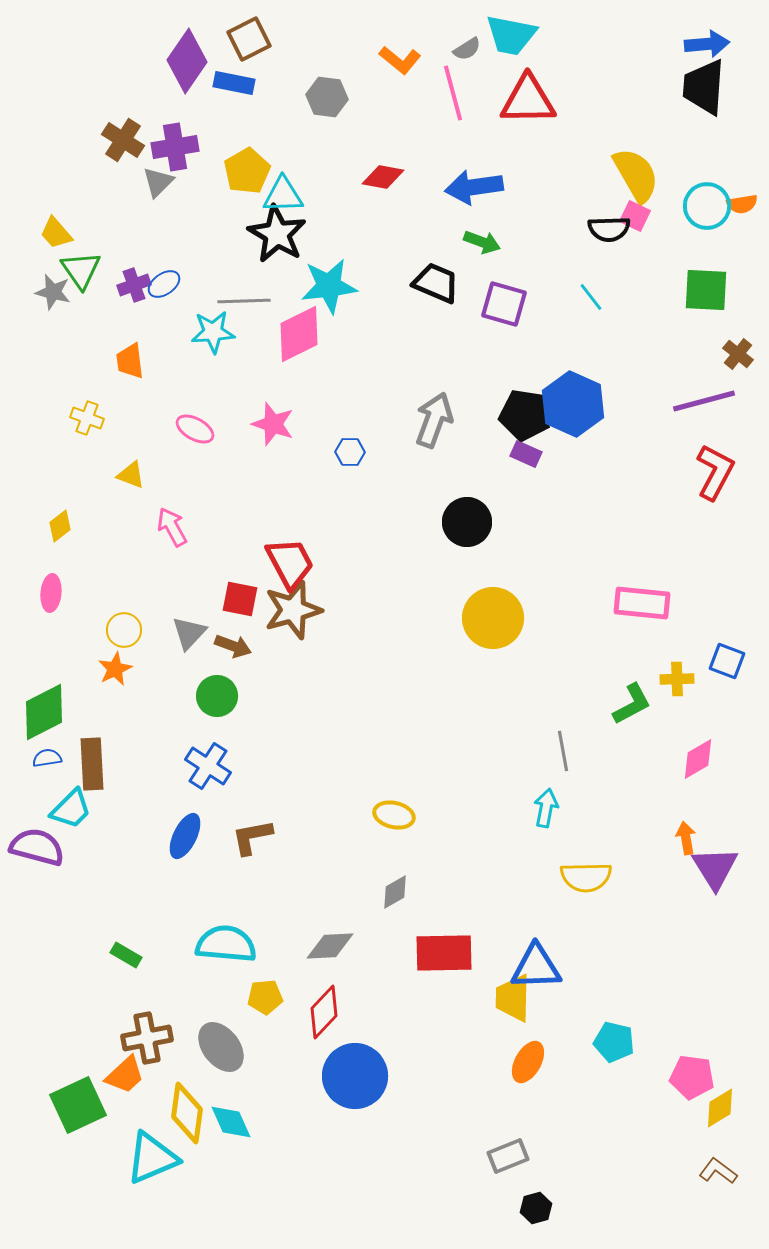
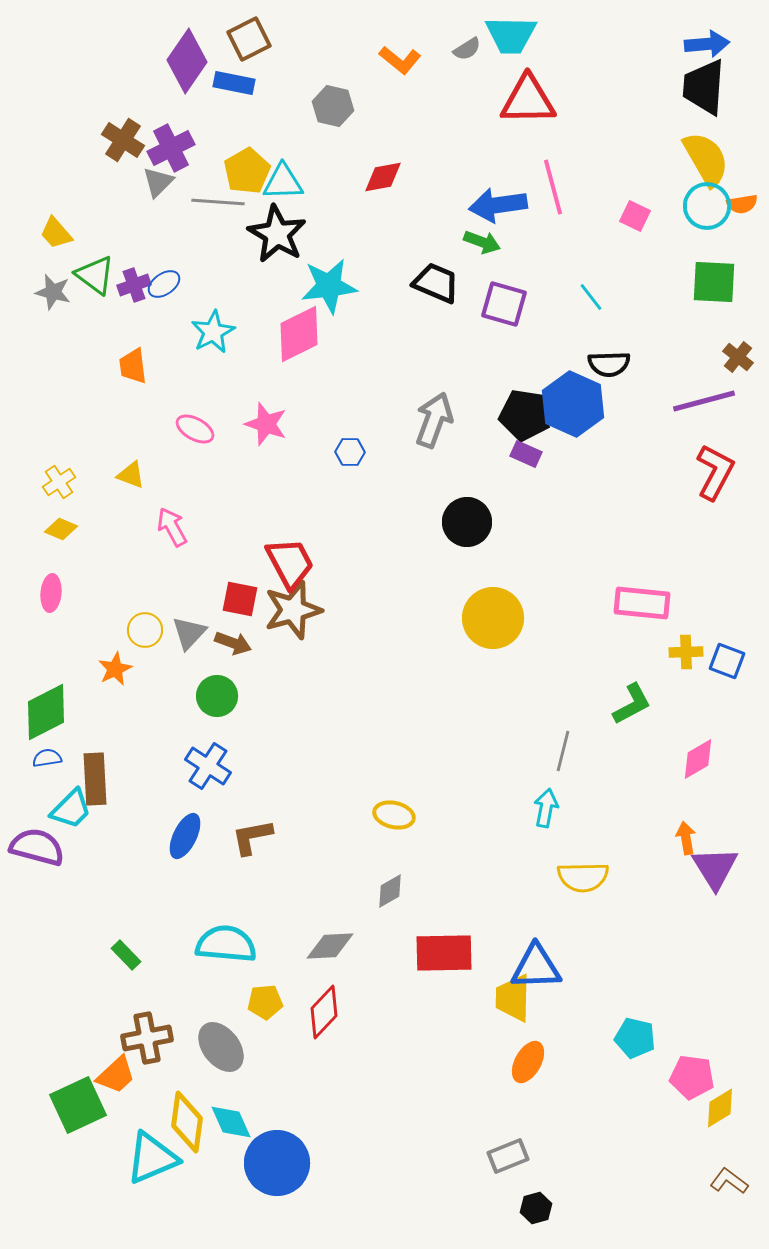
cyan trapezoid at (511, 35): rotated 10 degrees counterclockwise
pink line at (453, 93): moved 100 px right, 94 px down
gray hexagon at (327, 97): moved 6 px right, 9 px down; rotated 6 degrees clockwise
purple cross at (175, 147): moved 4 px left, 1 px down; rotated 18 degrees counterclockwise
yellow semicircle at (636, 175): moved 70 px right, 16 px up
red diamond at (383, 177): rotated 21 degrees counterclockwise
blue arrow at (474, 187): moved 24 px right, 18 px down
cyan triangle at (283, 195): moved 13 px up
black semicircle at (609, 229): moved 135 px down
green triangle at (81, 270): moved 14 px right, 5 px down; rotated 18 degrees counterclockwise
green square at (706, 290): moved 8 px right, 8 px up
gray line at (244, 301): moved 26 px left, 99 px up; rotated 6 degrees clockwise
cyan star at (213, 332): rotated 24 degrees counterclockwise
brown cross at (738, 354): moved 3 px down
orange trapezoid at (130, 361): moved 3 px right, 5 px down
yellow cross at (87, 418): moved 28 px left, 64 px down; rotated 36 degrees clockwise
pink star at (273, 424): moved 7 px left
yellow diamond at (60, 526): moved 1 px right, 3 px down; rotated 60 degrees clockwise
yellow circle at (124, 630): moved 21 px right
brown arrow at (233, 646): moved 3 px up
yellow cross at (677, 679): moved 9 px right, 27 px up
green diamond at (44, 712): moved 2 px right
gray line at (563, 751): rotated 24 degrees clockwise
brown rectangle at (92, 764): moved 3 px right, 15 px down
yellow semicircle at (586, 877): moved 3 px left
gray diamond at (395, 892): moved 5 px left, 1 px up
green rectangle at (126, 955): rotated 16 degrees clockwise
yellow pentagon at (265, 997): moved 5 px down
cyan pentagon at (614, 1042): moved 21 px right, 4 px up
orange trapezoid at (125, 1075): moved 9 px left
blue circle at (355, 1076): moved 78 px left, 87 px down
yellow diamond at (187, 1113): moved 9 px down
brown L-shape at (718, 1171): moved 11 px right, 10 px down
